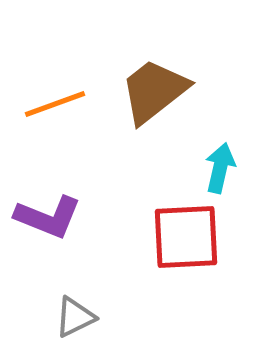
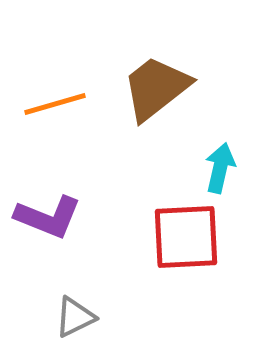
brown trapezoid: moved 2 px right, 3 px up
orange line: rotated 4 degrees clockwise
